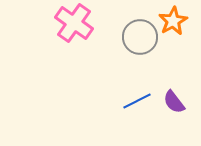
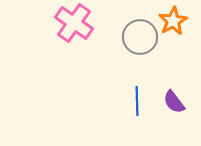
blue line: rotated 64 degrees counterclockwise
